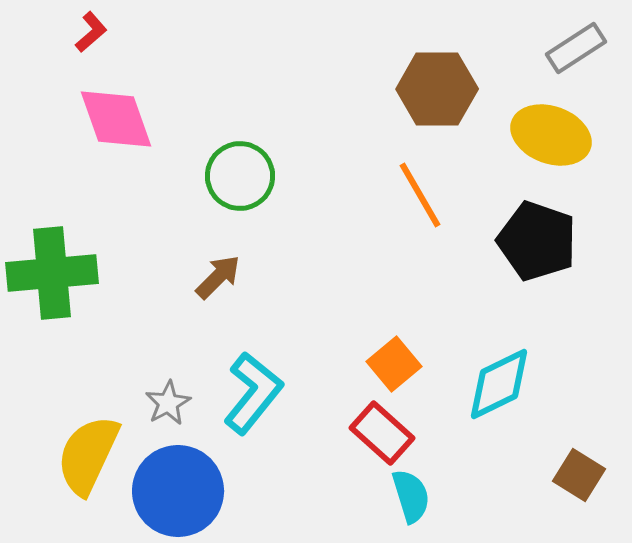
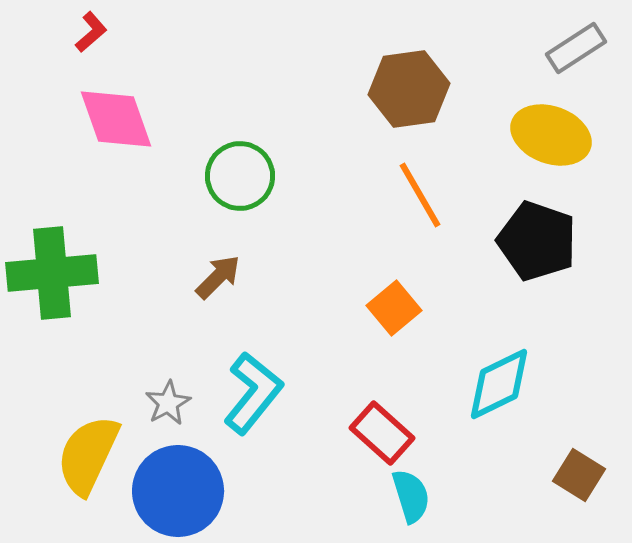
brown hexagon: moved 28 px left; rotated 8 degrees counterclockwise
orange square: moved 56 px up
